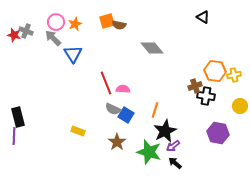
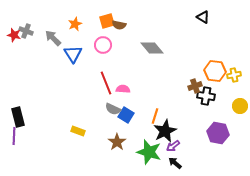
pink circle: moved 47 px right, 23 px down
orange line: moved 6 px down
